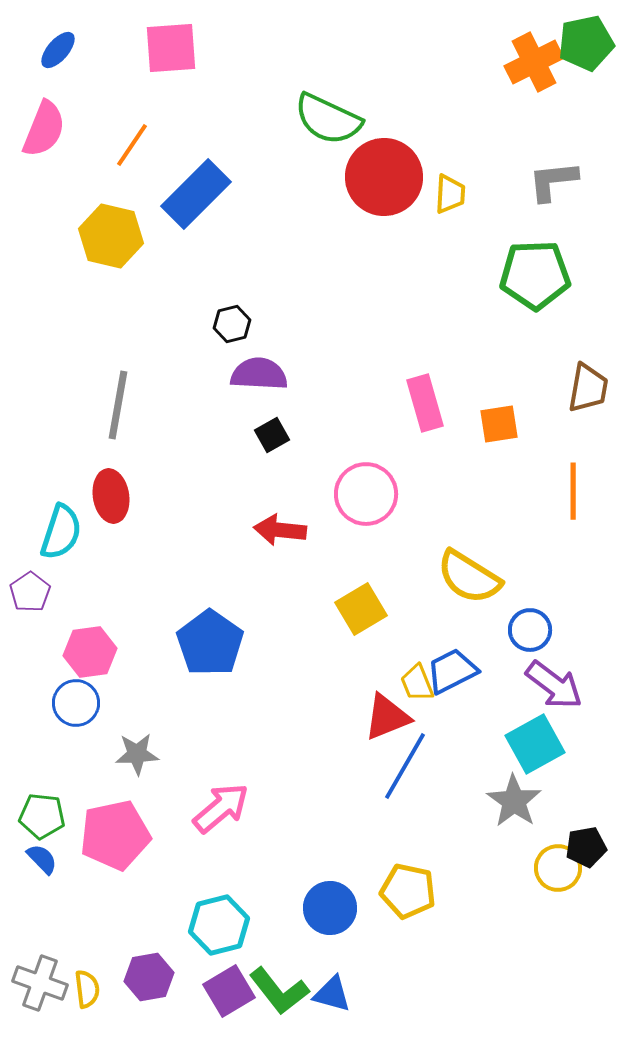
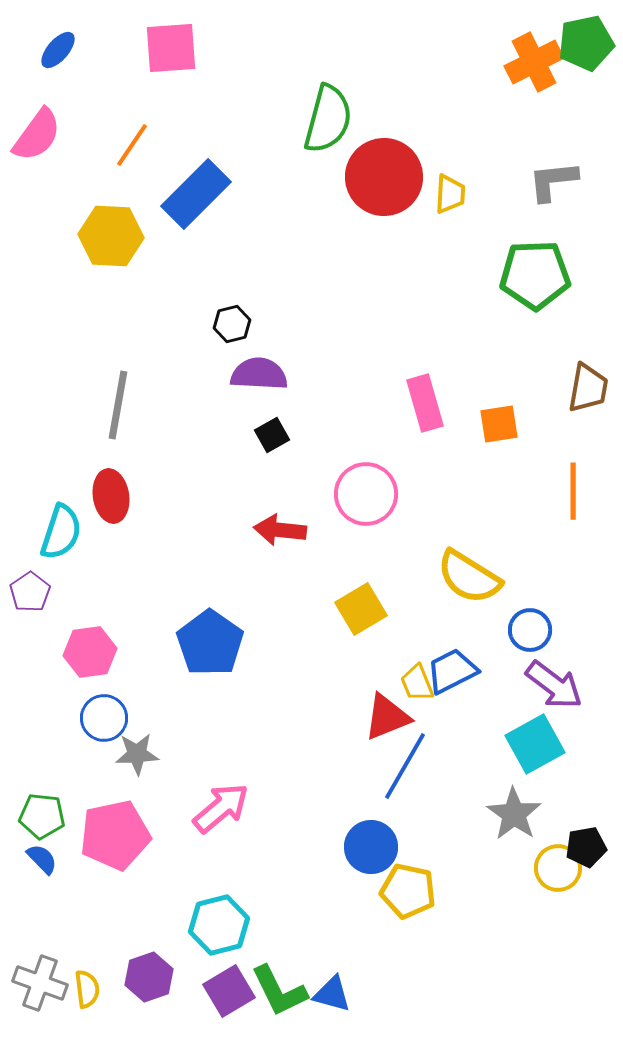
green semicircle at (328, 119): rotated 100 degrees counterclockwise
pink semicircle at (44, 129): moved 7 px left, 6 px down; rotated 14 degrees clockwise
yellow hexagon at (111, 236): rotated 10 degrees counterclockwise
blue circle at (76, 703): moved 28 px right, 15 px down
gray star at (514, 801): moved 13 px down
blue circle at (330, 908): moved 41 px right, 61 px up
purple hexagon at (149, 977): rotated 9 degrees counterclockwise
green L-shape at (279, 991): rotated 12 degrees clockwise
